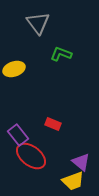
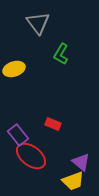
green L-shape: rotated 80 degrees counterclockwise
